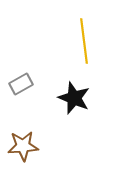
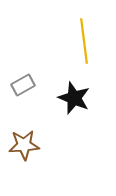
gray rectangle: moved 2 px right, 1 px down
brown star: moved 1 px right, 1 px up
